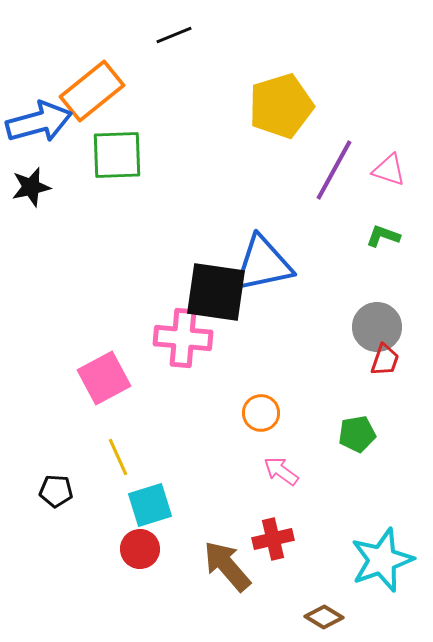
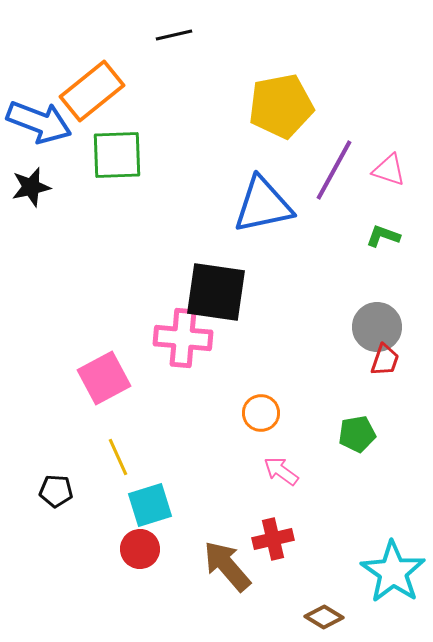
black line: rotated 9 degrees clockwise
yellow pentagon: rotated 6 degrees clockwise
blue arrow: rotated 36 degrees clockwise
blue triangle: moved 59 px up
cyan star: moved 11 px right, 12 px down; rotated 18 degrees counterclockwise
